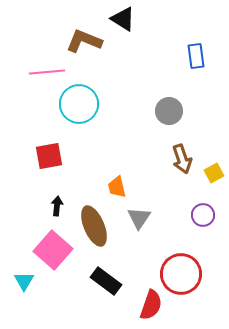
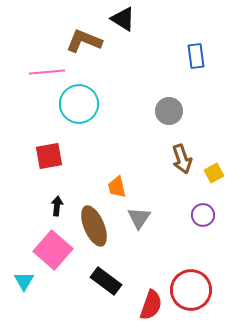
red circle: moved 10 px right, 16 px down
